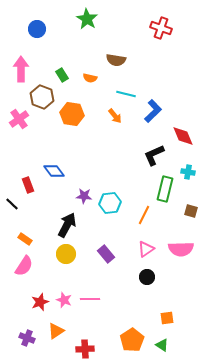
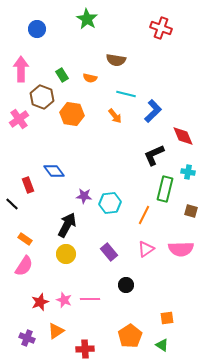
purple rectangle at (106, 254): moved 3 px right, 2 px up
black circle at (147, 277): moved 21 px left, 8 px down
orange pentagon at (132, 340): moved 2 px left, 4 px up
